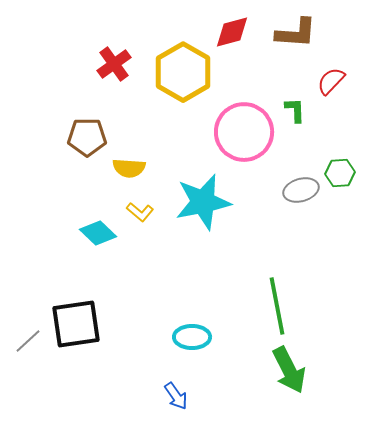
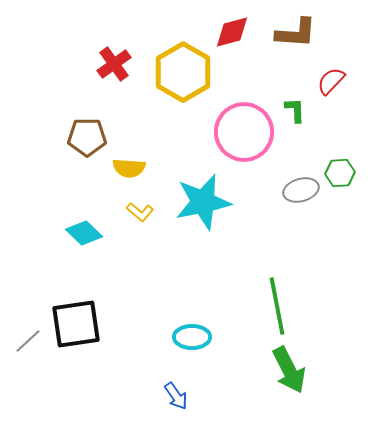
cyan diamond: moved 14 px left
